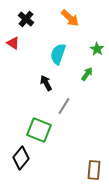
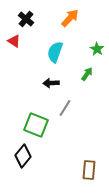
orange arrow: rotated 90 degrees counterclockwise
red triangle: moved 1 px right, 2 px up
cyan semicircle: moved 3 px left, 2 px up
black arrow: moved 5 px right; rotated 63 degrees counterclockwise
gray line: moved 1 px right, 2 px down
green square: moved 3 px left, 5 px up
black diamond: moved 2 px right, 2 px up
brown rectangle: moved 5 px left
